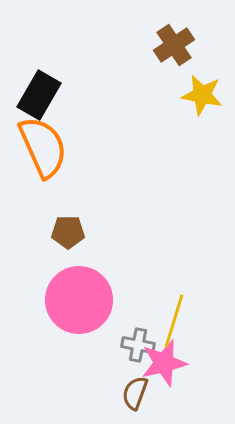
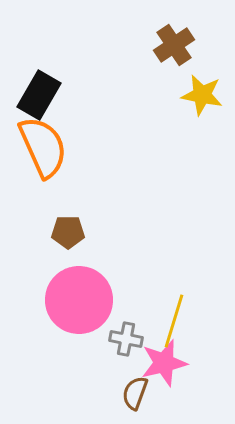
gray cross: moved 12 px left, 6 px up
